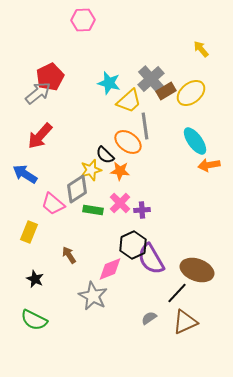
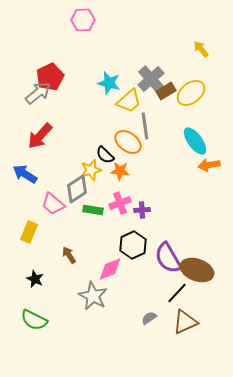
pink cross: rotated 25 degrees clockwise
purple semicircle: moved 17 px right, 1 px up
